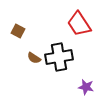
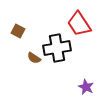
black cross: moved 2 px left, 9 px up
purple star: rotated 14 degrees clockwise
